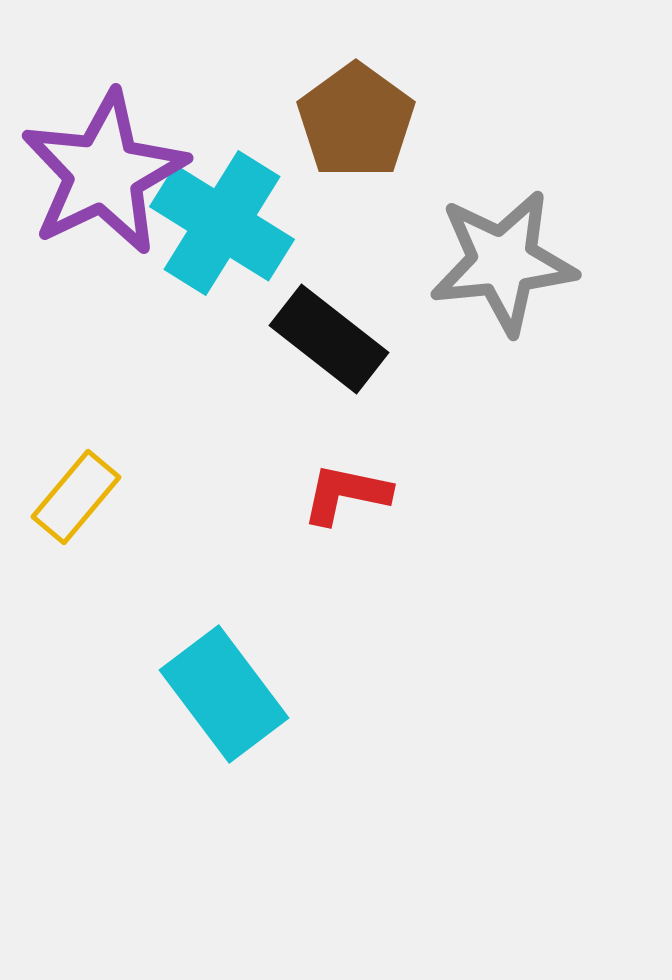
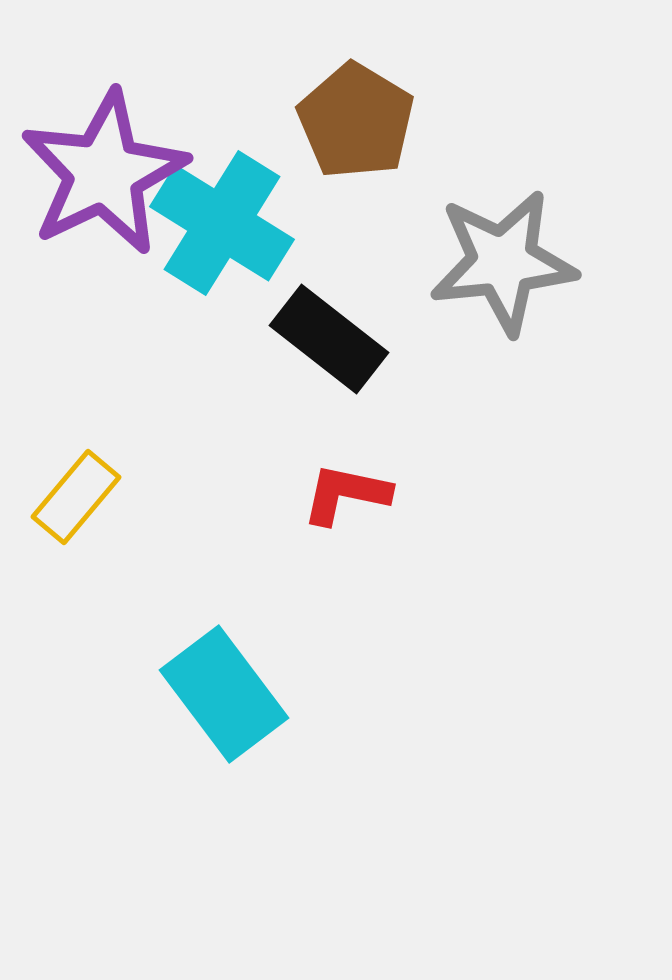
brown pentagon: rotated 5 degrees counterclockwise
